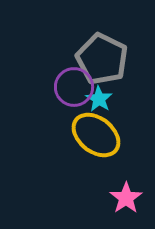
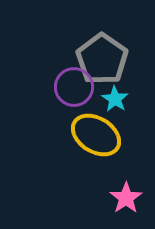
gray pentagon: rotated 9 degrees clockwise
cyan star: moved 16 px right
yellow ellipse: rotated 6 degrees counterclockwise
